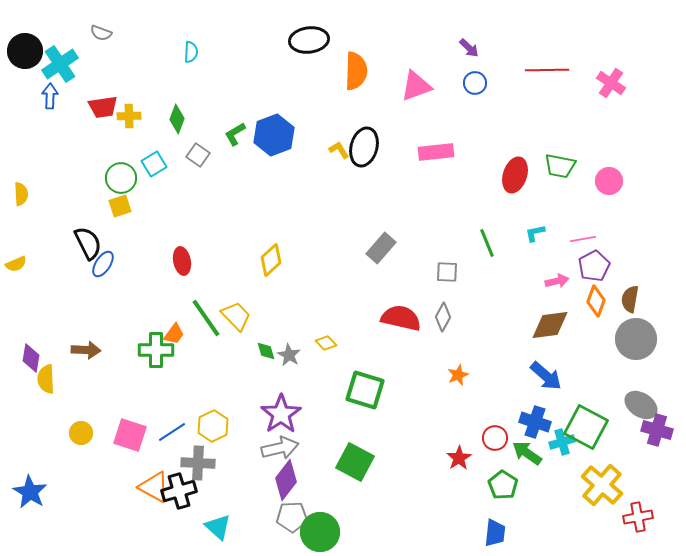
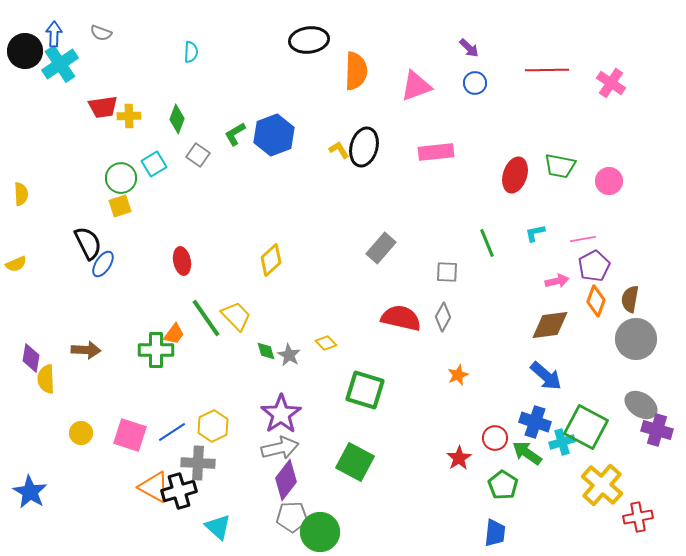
blue arrow at (50, 96): moved 4 px right, 62 px up
